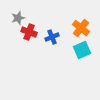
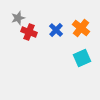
blue cross: moved 4 px right, 7 px up; rotated 24 degrees counterclockwise
cyan square: moved 8 px down
